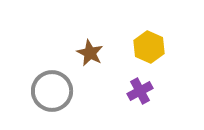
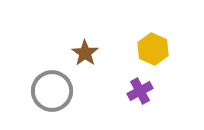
yellow hexagon: moved 4 px right, 2 px down
brown star: moved 5 px left; rotated 8 degrees clockwise
